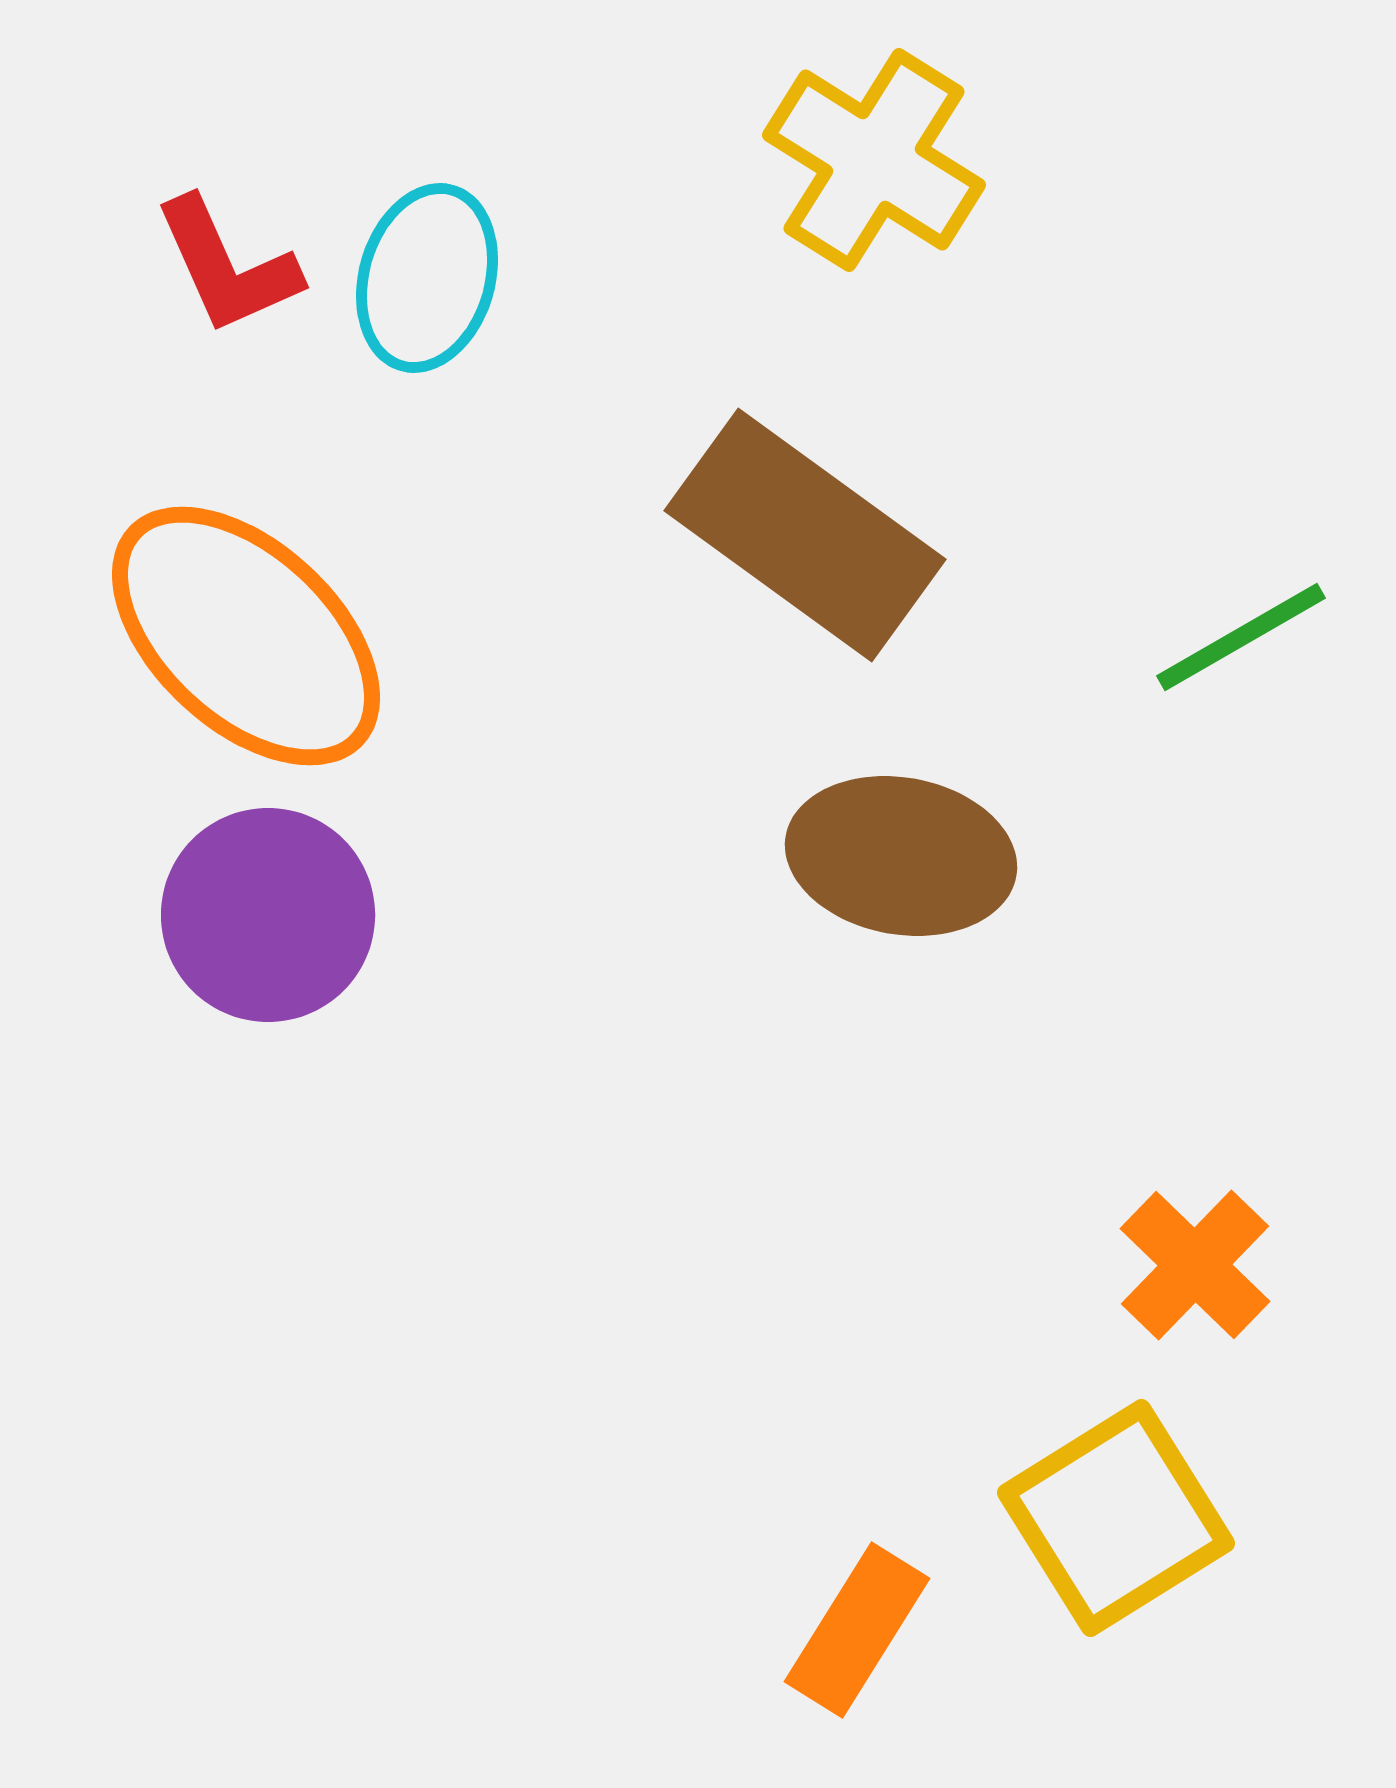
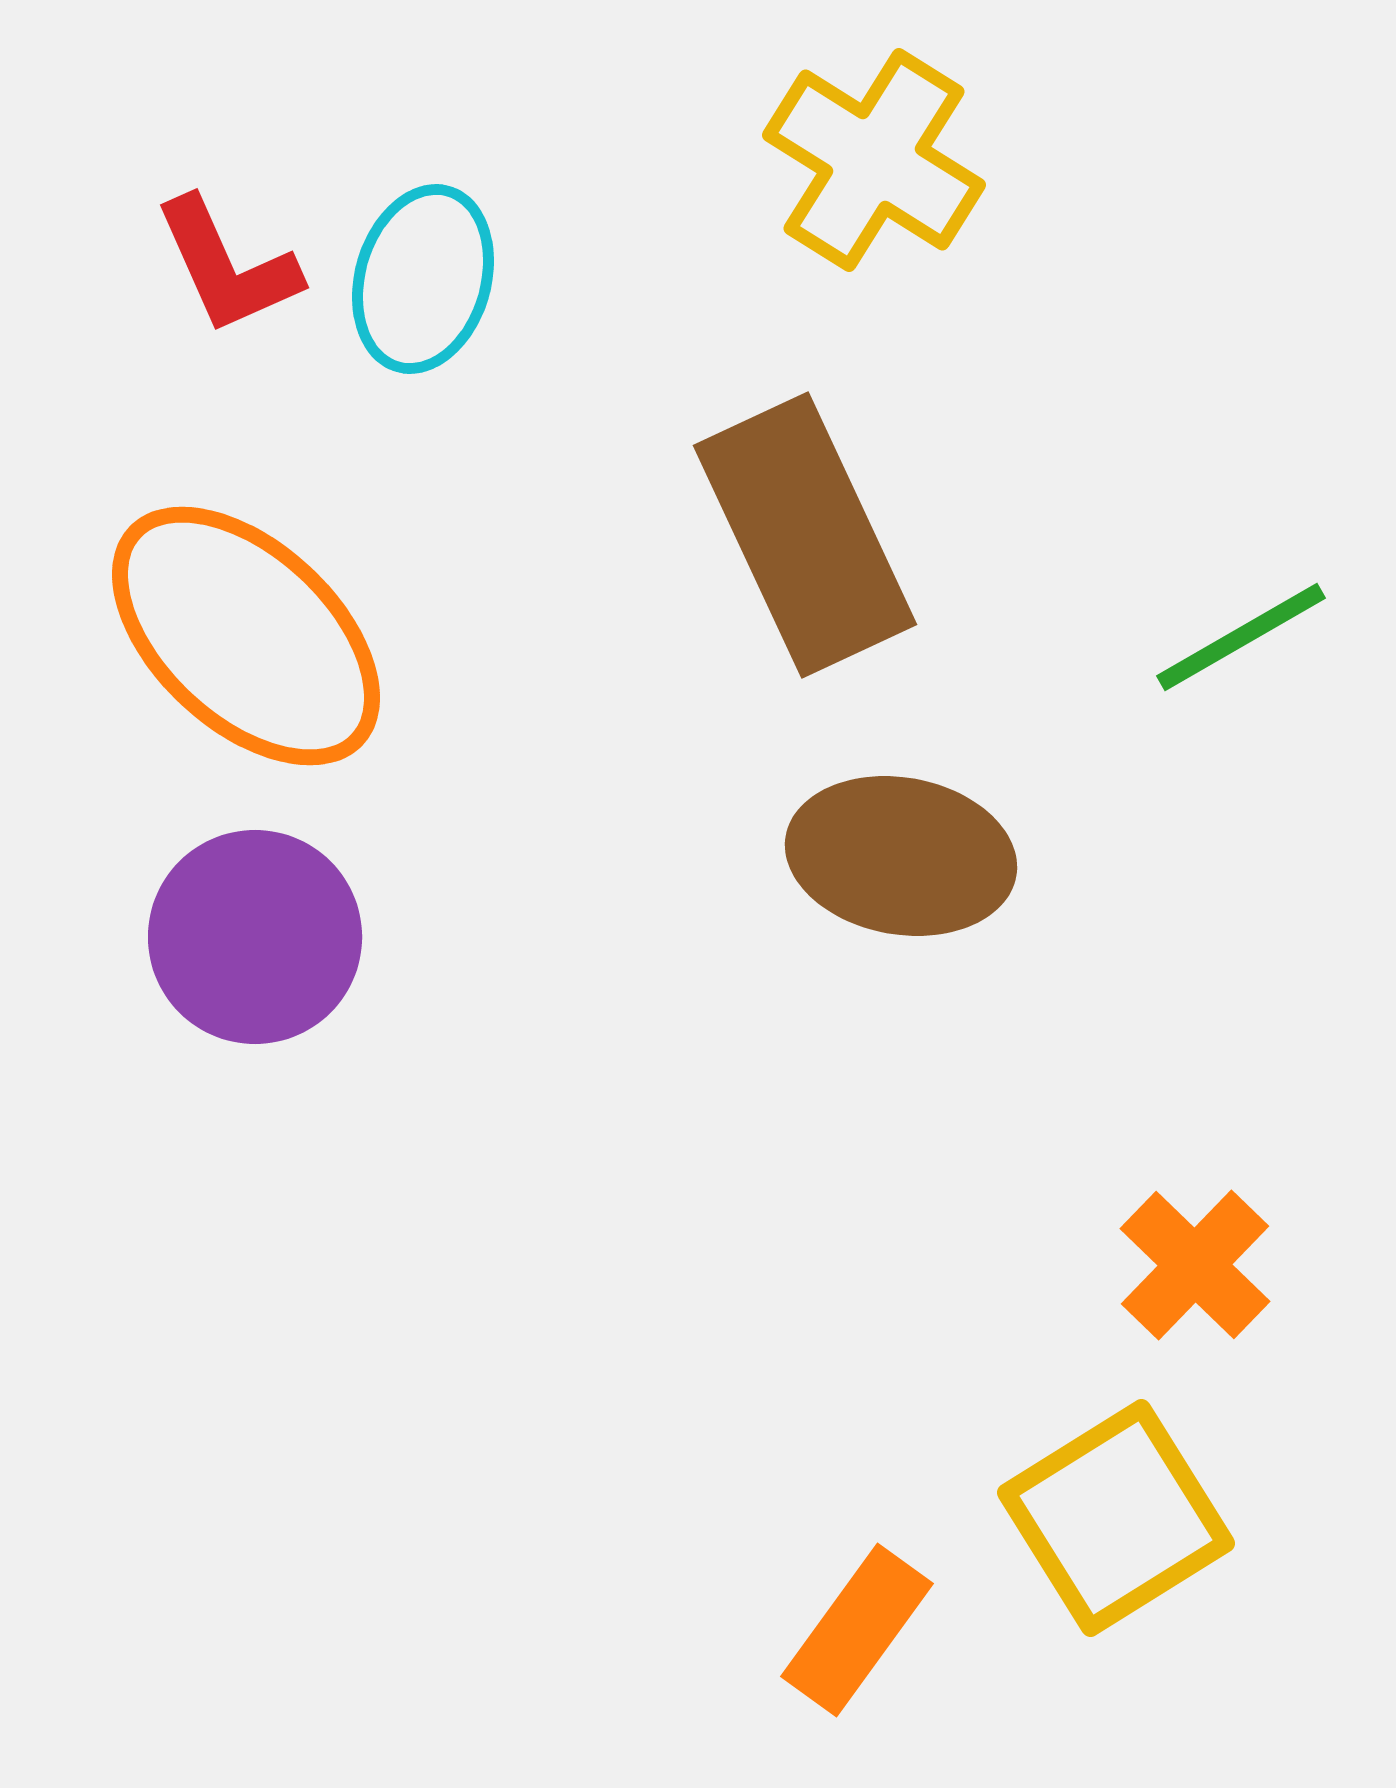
cyan ellipse: moved 4 px left, 1 px down
brown rectangle: rotated 29 degrees clockwise
purple circle: moved 13 px left, 22 px down
orange rectangle: rotated 4 degrees clockwise
